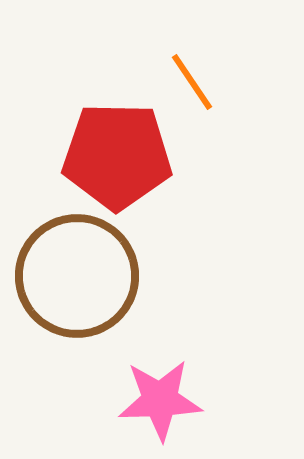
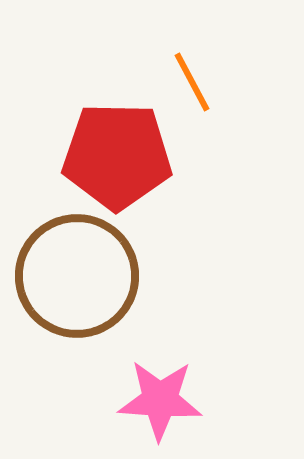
orange line: rotated 6 degrees clockwise
pink star: rotated 6 degrees clockwise
